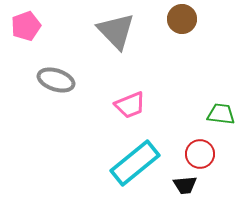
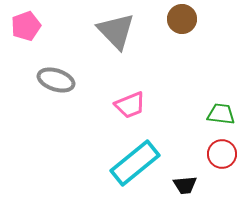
red circle: moved 22 px right
